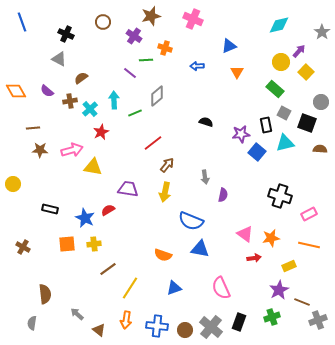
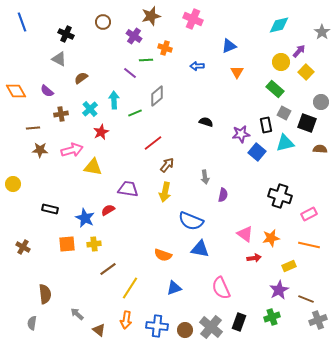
brown cross at (70, 101): moved 9 px left, 13 px down
brown line at (302, 302): moved 4 px right, 3 px up
